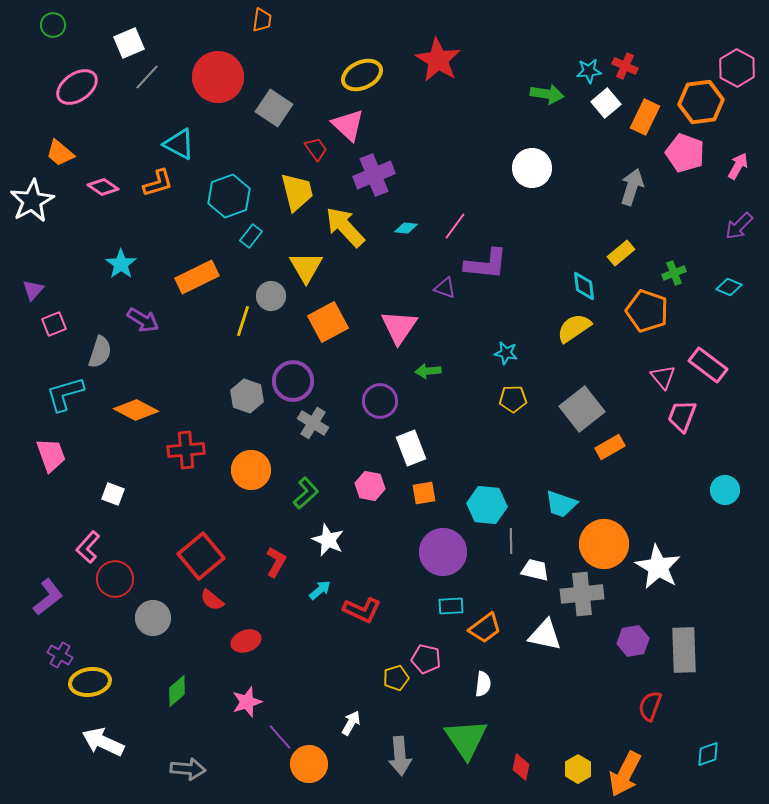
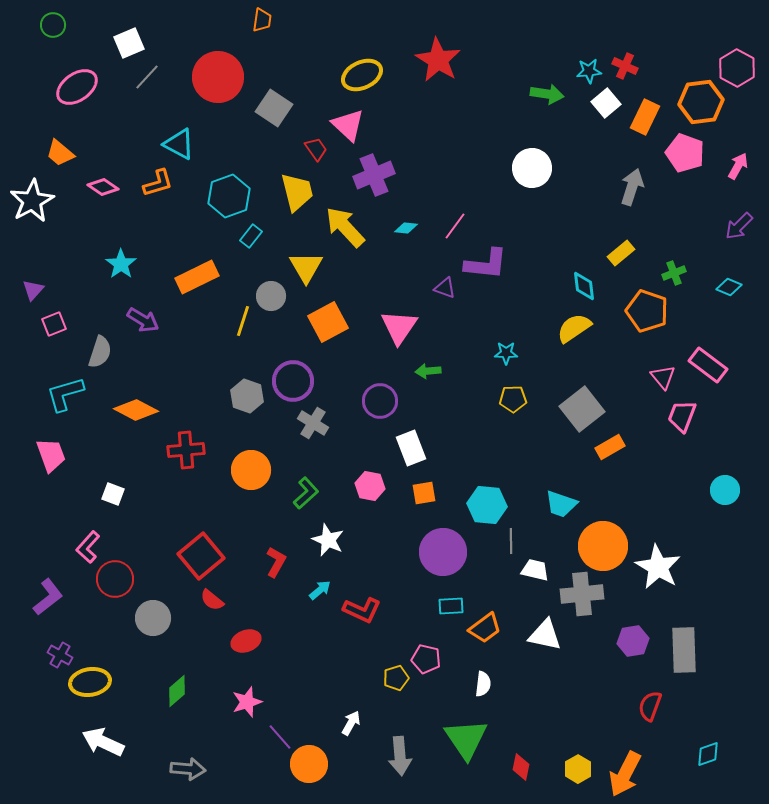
cyan star at (506, 353): rotated 10 degrees counterclockwise
orange circle at (604, 544): moved 1 px left, 2 px down
